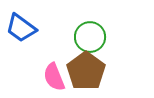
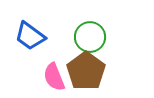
blue trapezoid: moved 9 px right, 8 px down
